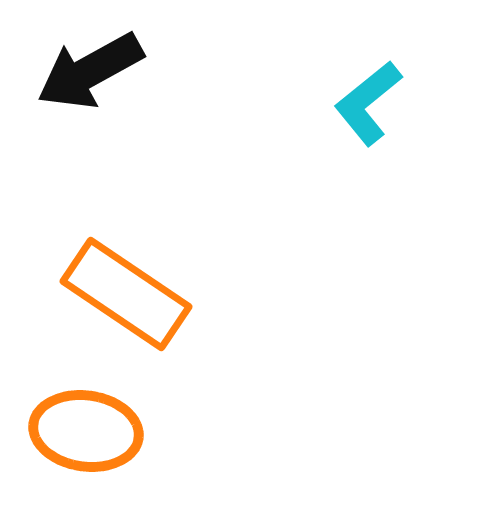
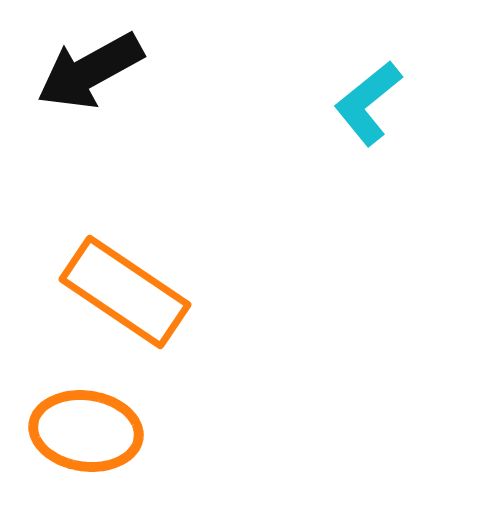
orange rectangle: moved 1 px left, 2 px up
